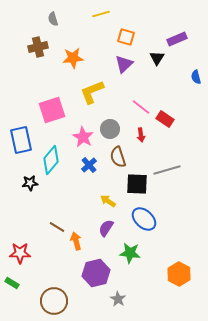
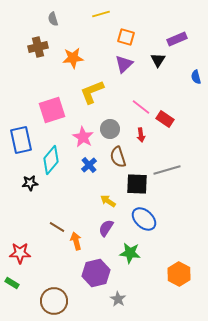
black triangle: moved 1 px right, 2 px down
